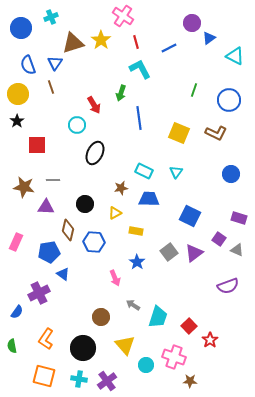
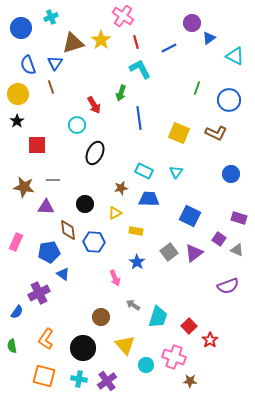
green line at (194, 90): moved 3 px right, 2 px up
brown diamond at (68, 230): rotated 20 degrees counterclockwise
